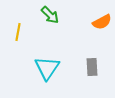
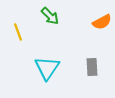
green arrow: moved 1 px down
yellow line: rotated 30 degrees counterclockwise
